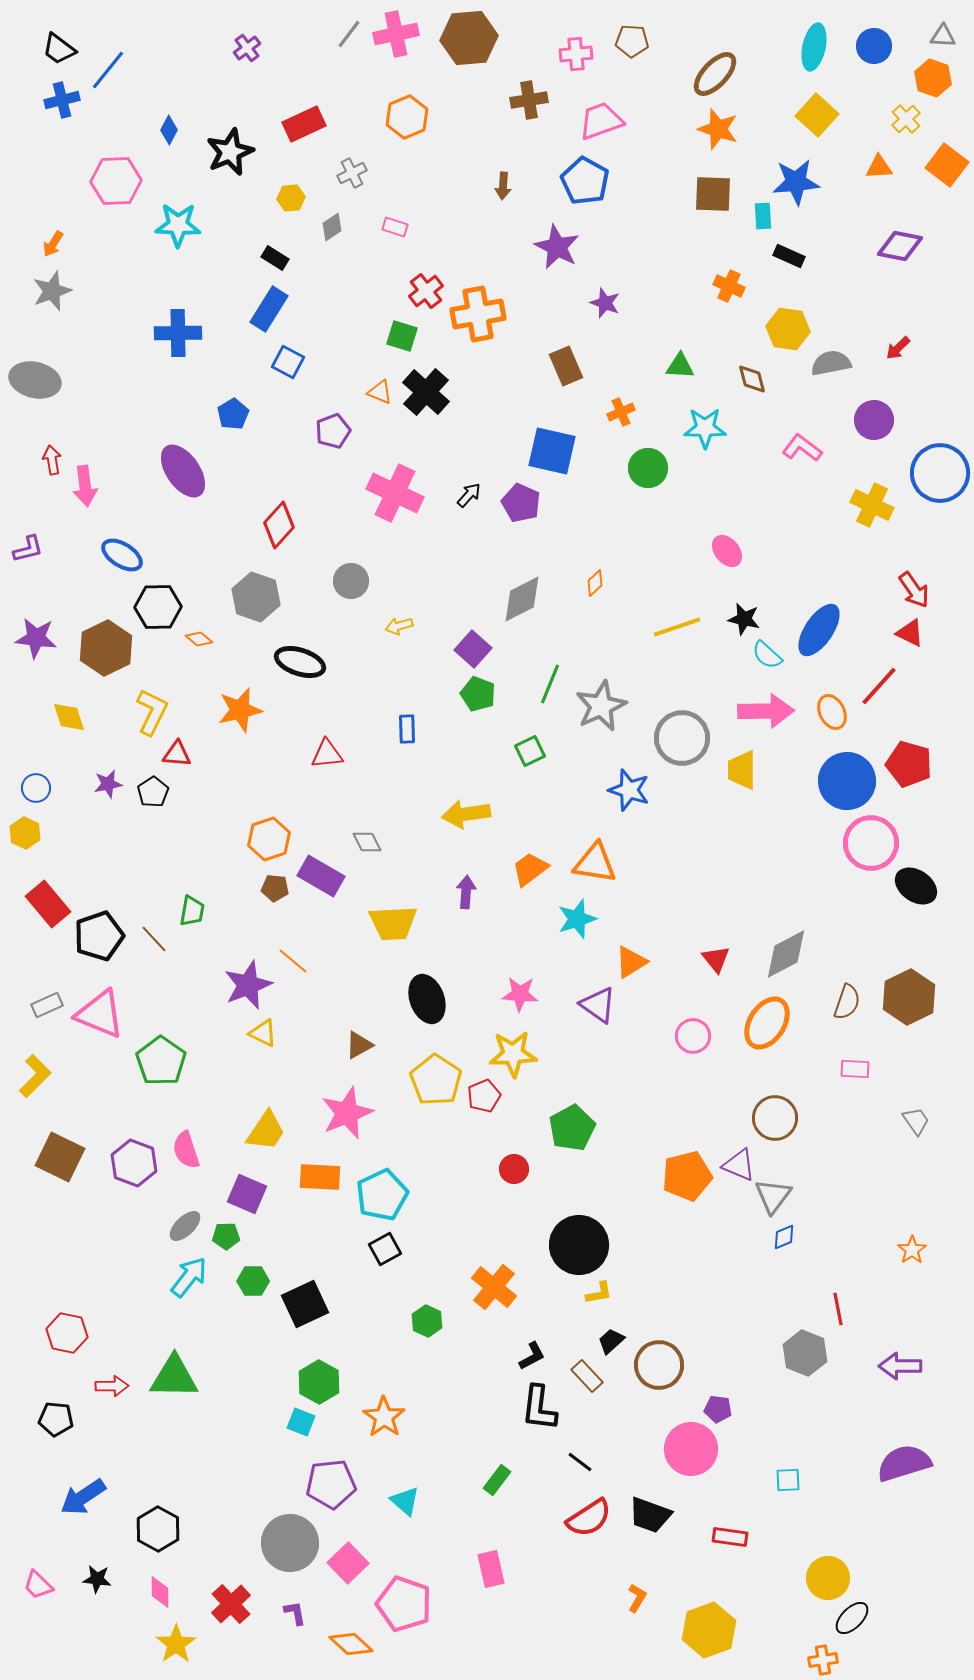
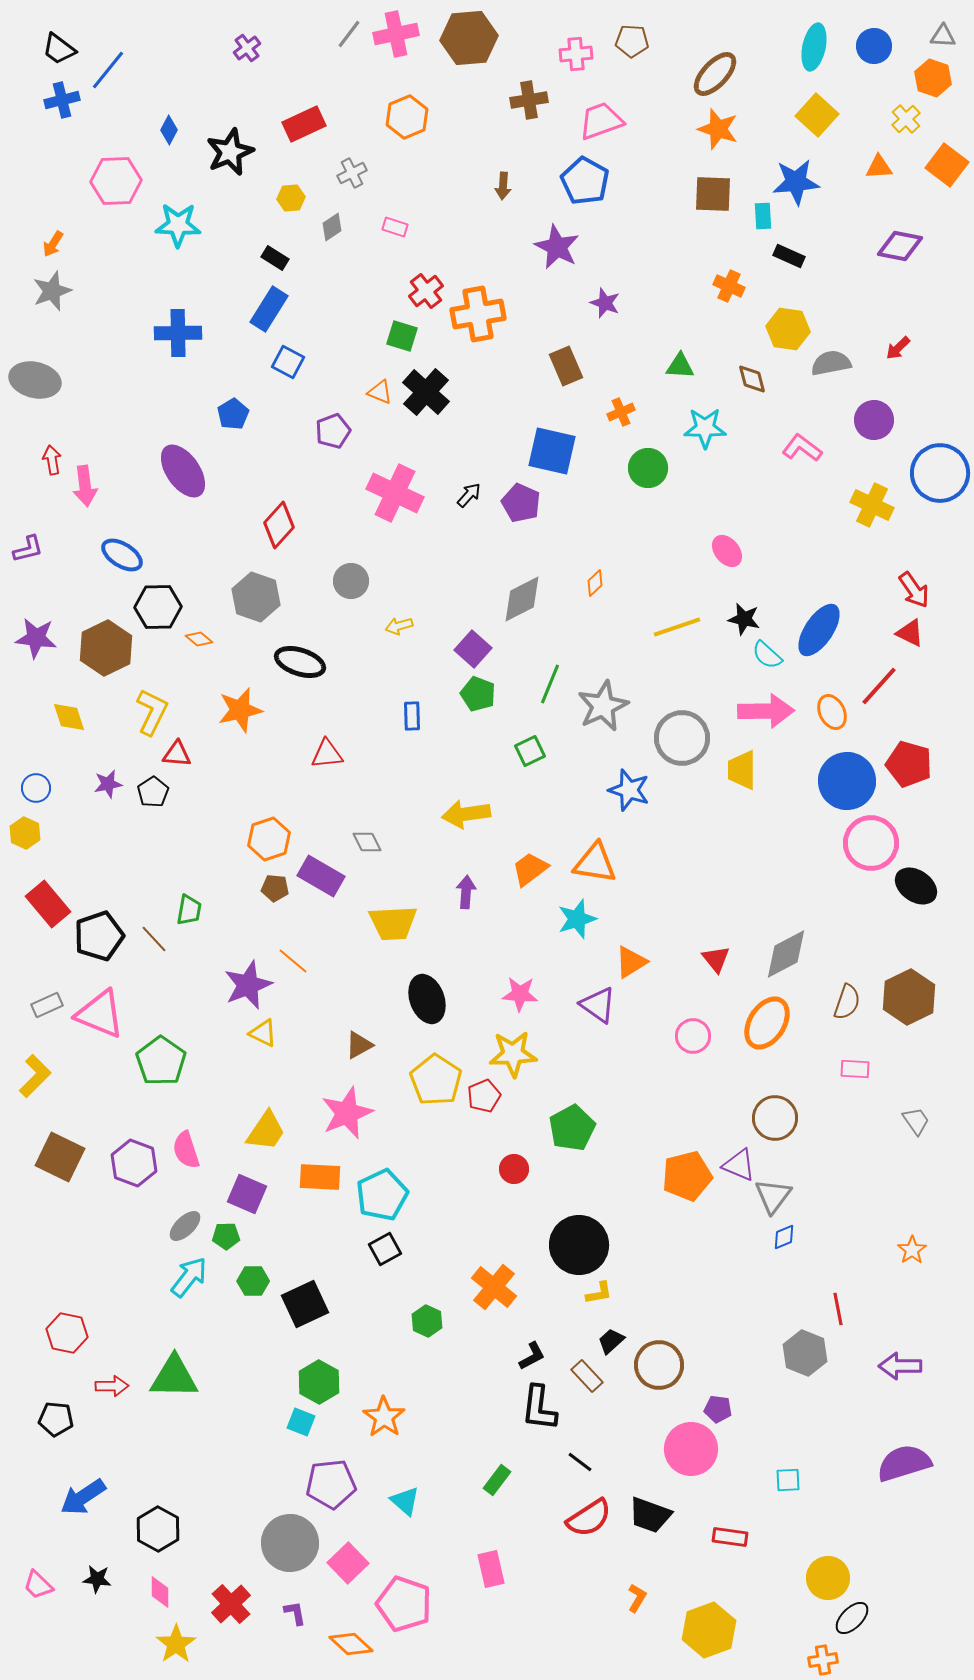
gray star at (601, 706): moved 2 px right
blue rectangle at (407, 729): moved 5 px right, 13 px up
green trapezoid at (192, 911): moved 3 px left, 1 px up
